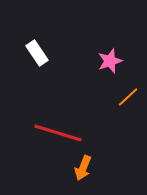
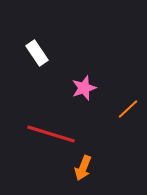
pink star: moved 26 px left, 27 px down
orange line: moved 12 px down
red line: moved 7 px left, 1 px down
